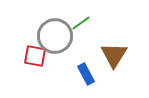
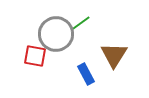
gray circle: moved 1 px right, 2 px up
